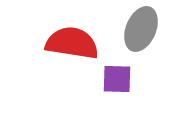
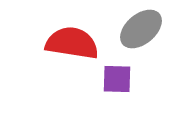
gray ellipse: rotated 27 degrees clockwise
